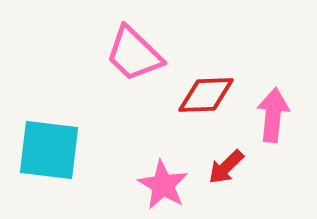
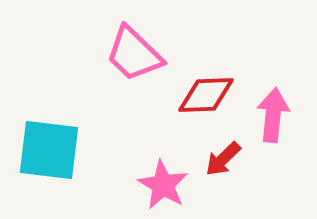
red arrow: moved 3 px left, 8 px up
